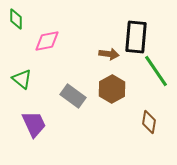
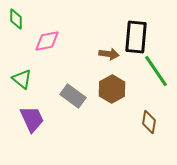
purple trapezoid: moved 2 px left, 5 px up
